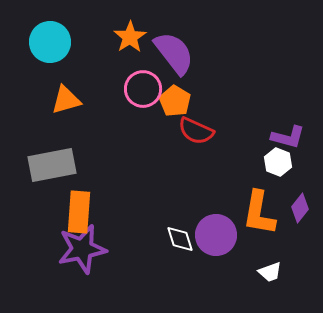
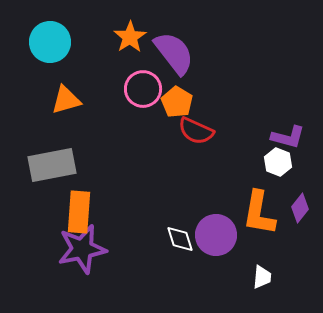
orange pentagon: moved 2 px right, 1 px down
white trapezoid: moved 8 px left, 5 px down; rotated 65 degrees counterclockwise
